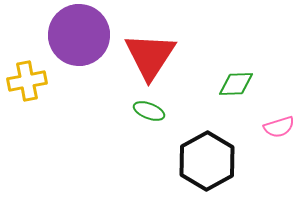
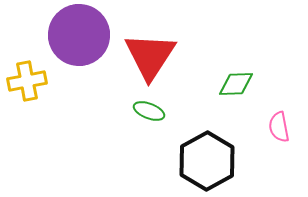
pink semicircle: rotated 96 degrees clockwise
